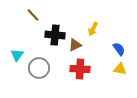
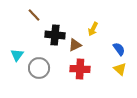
brown line: moved 1 px right
yellow triangle: rotated 32 degrees clockwise
